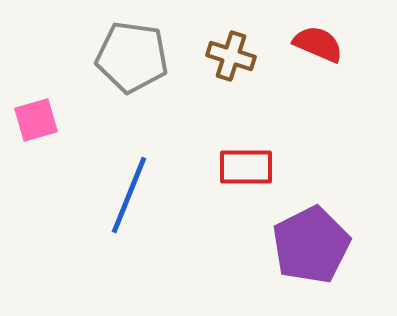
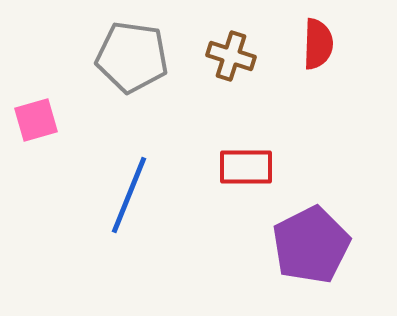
red semicircle: rotated 69 degrees clockwise
